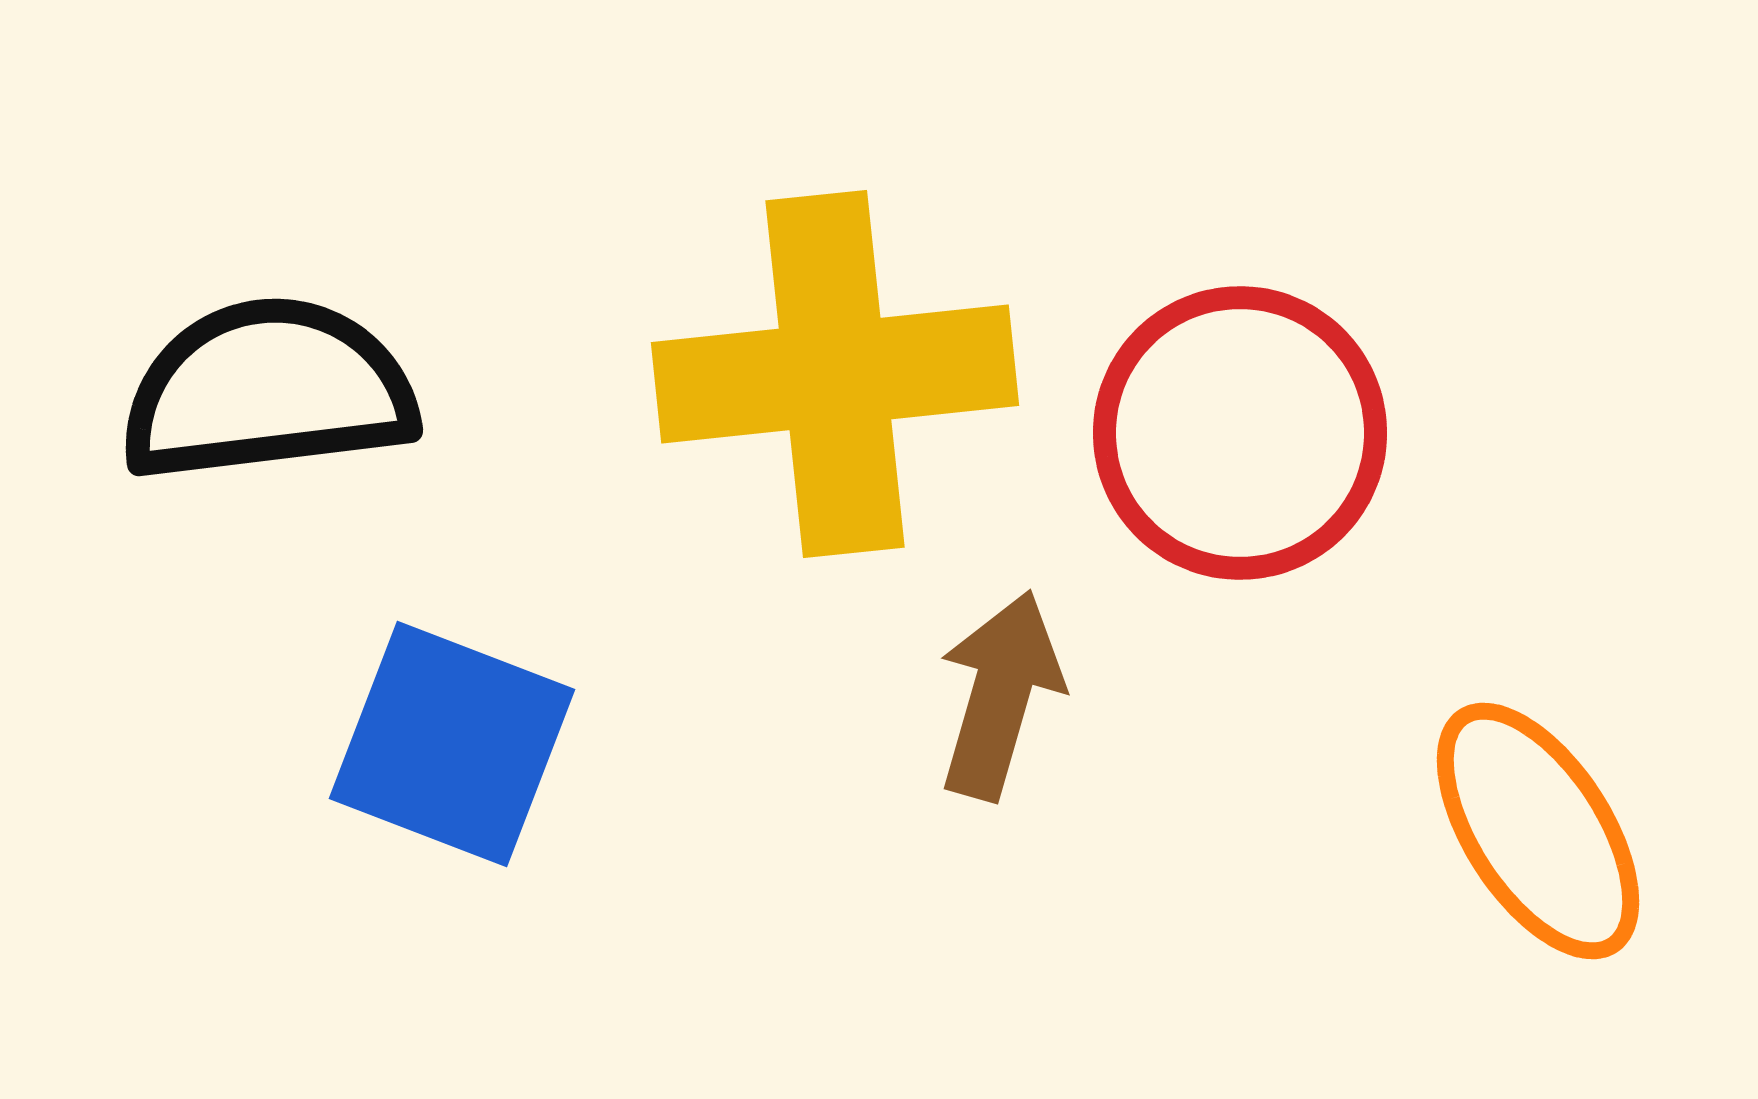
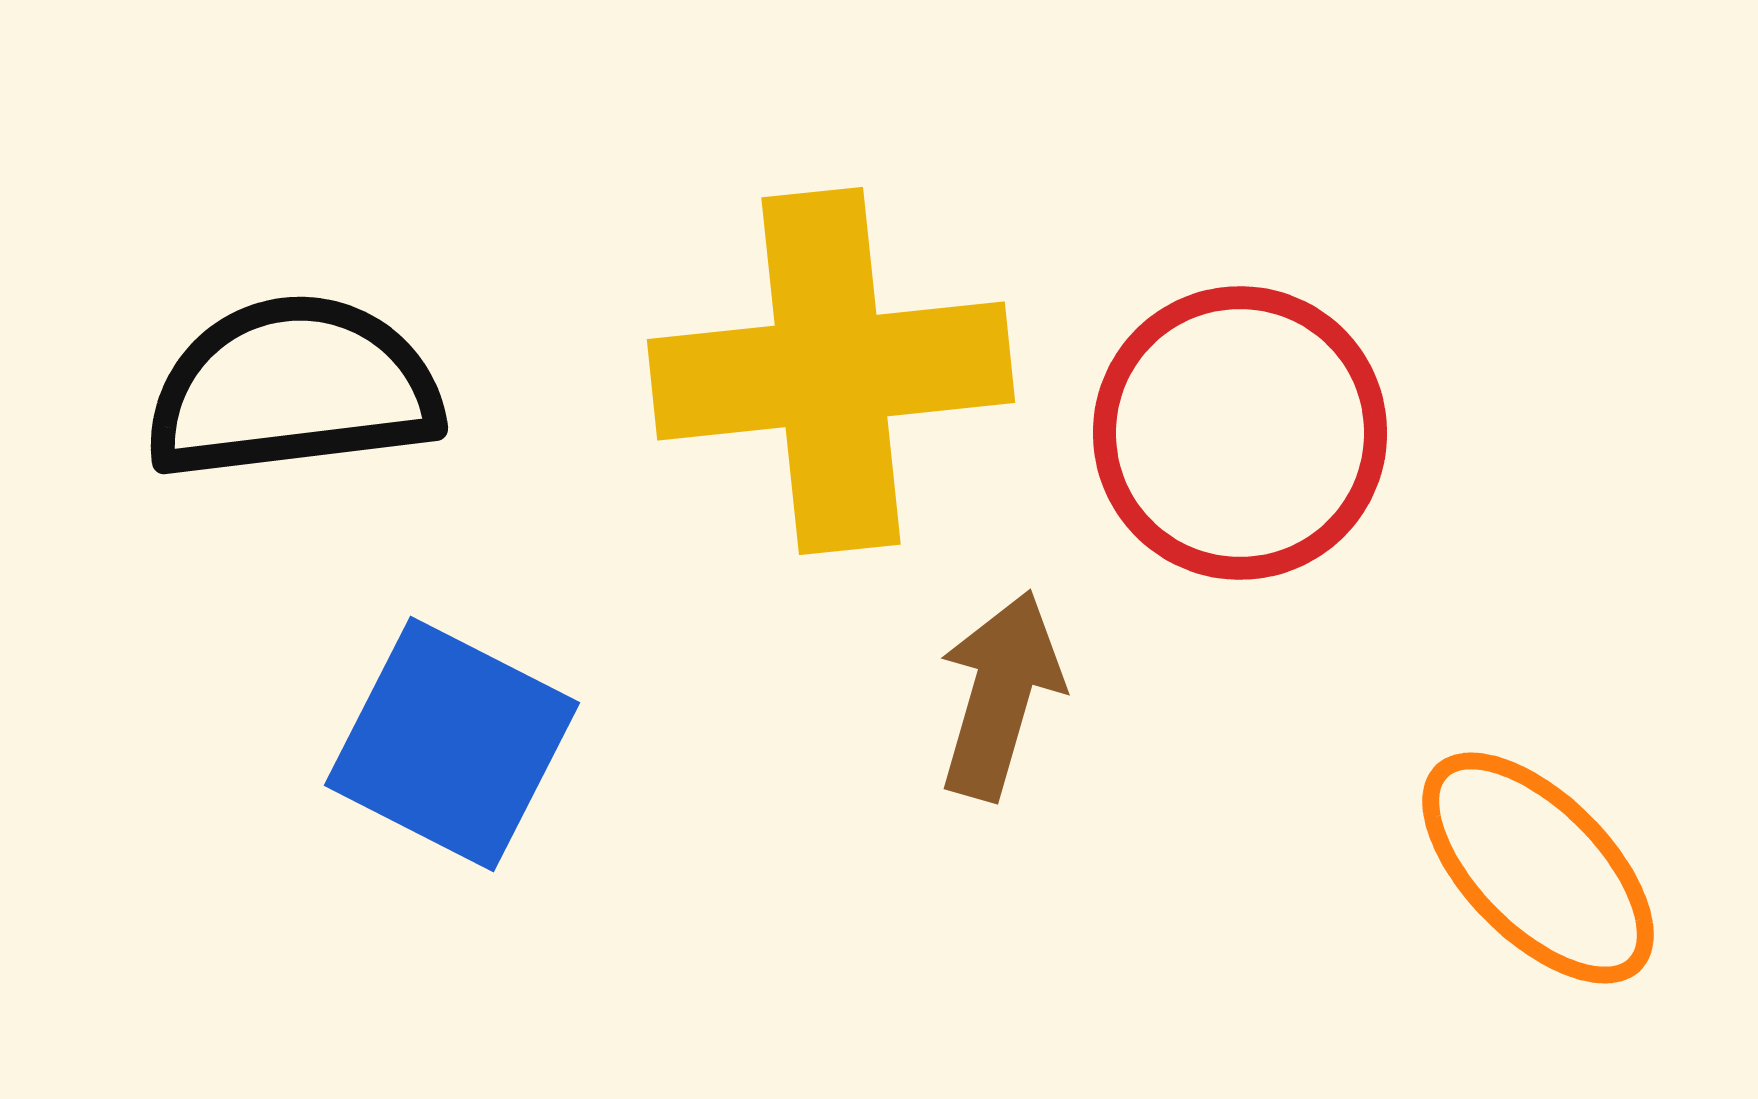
yellow cross: moved 4 px left, 3 px up
black semicircle: moved 25 px right, 2 px up
blue square: rotated 6 degrees clockwise
orange ellipse: moved 37 px down; rotated 12 degrees counterclockwise
